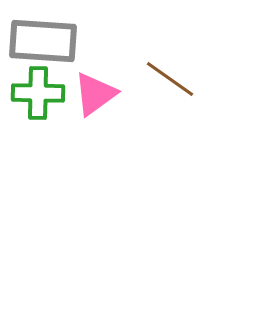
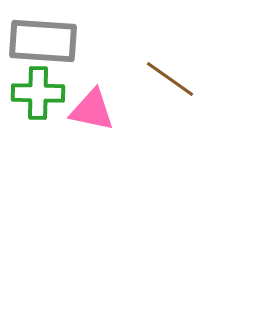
pink triangle: moved 3 px left, 16 px down; rotated 48 degrees clockwise
